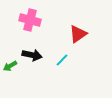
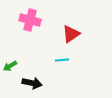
red triangle: moved 7 px left
black arrow: moved 28 px down
cyan line: rotated 40 degrees clockwise
